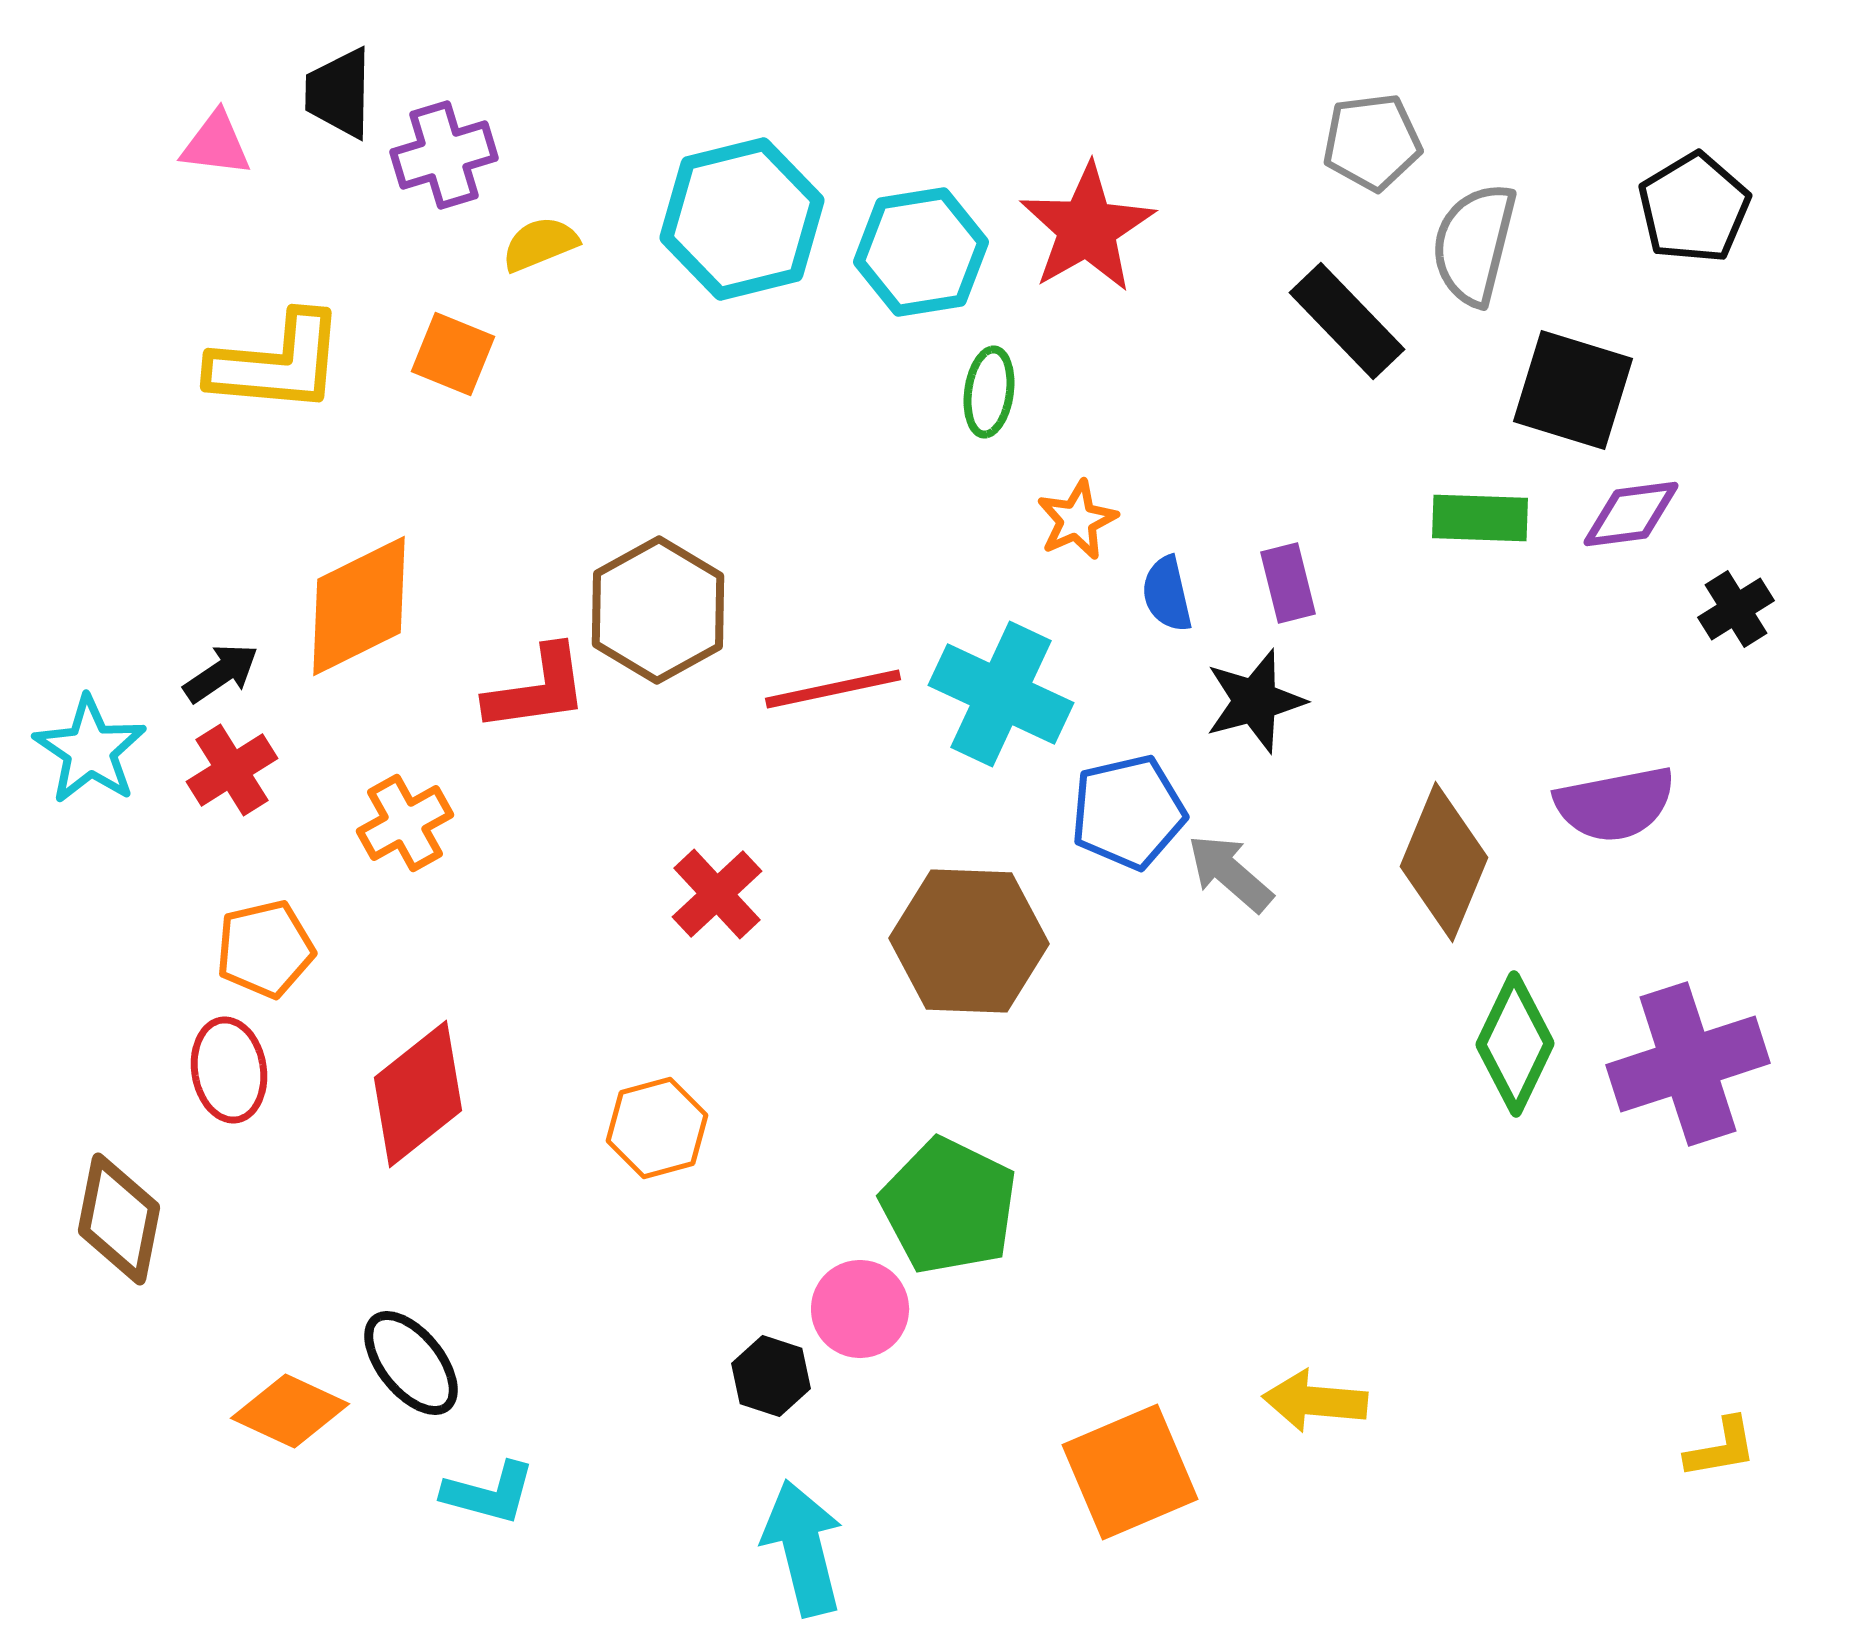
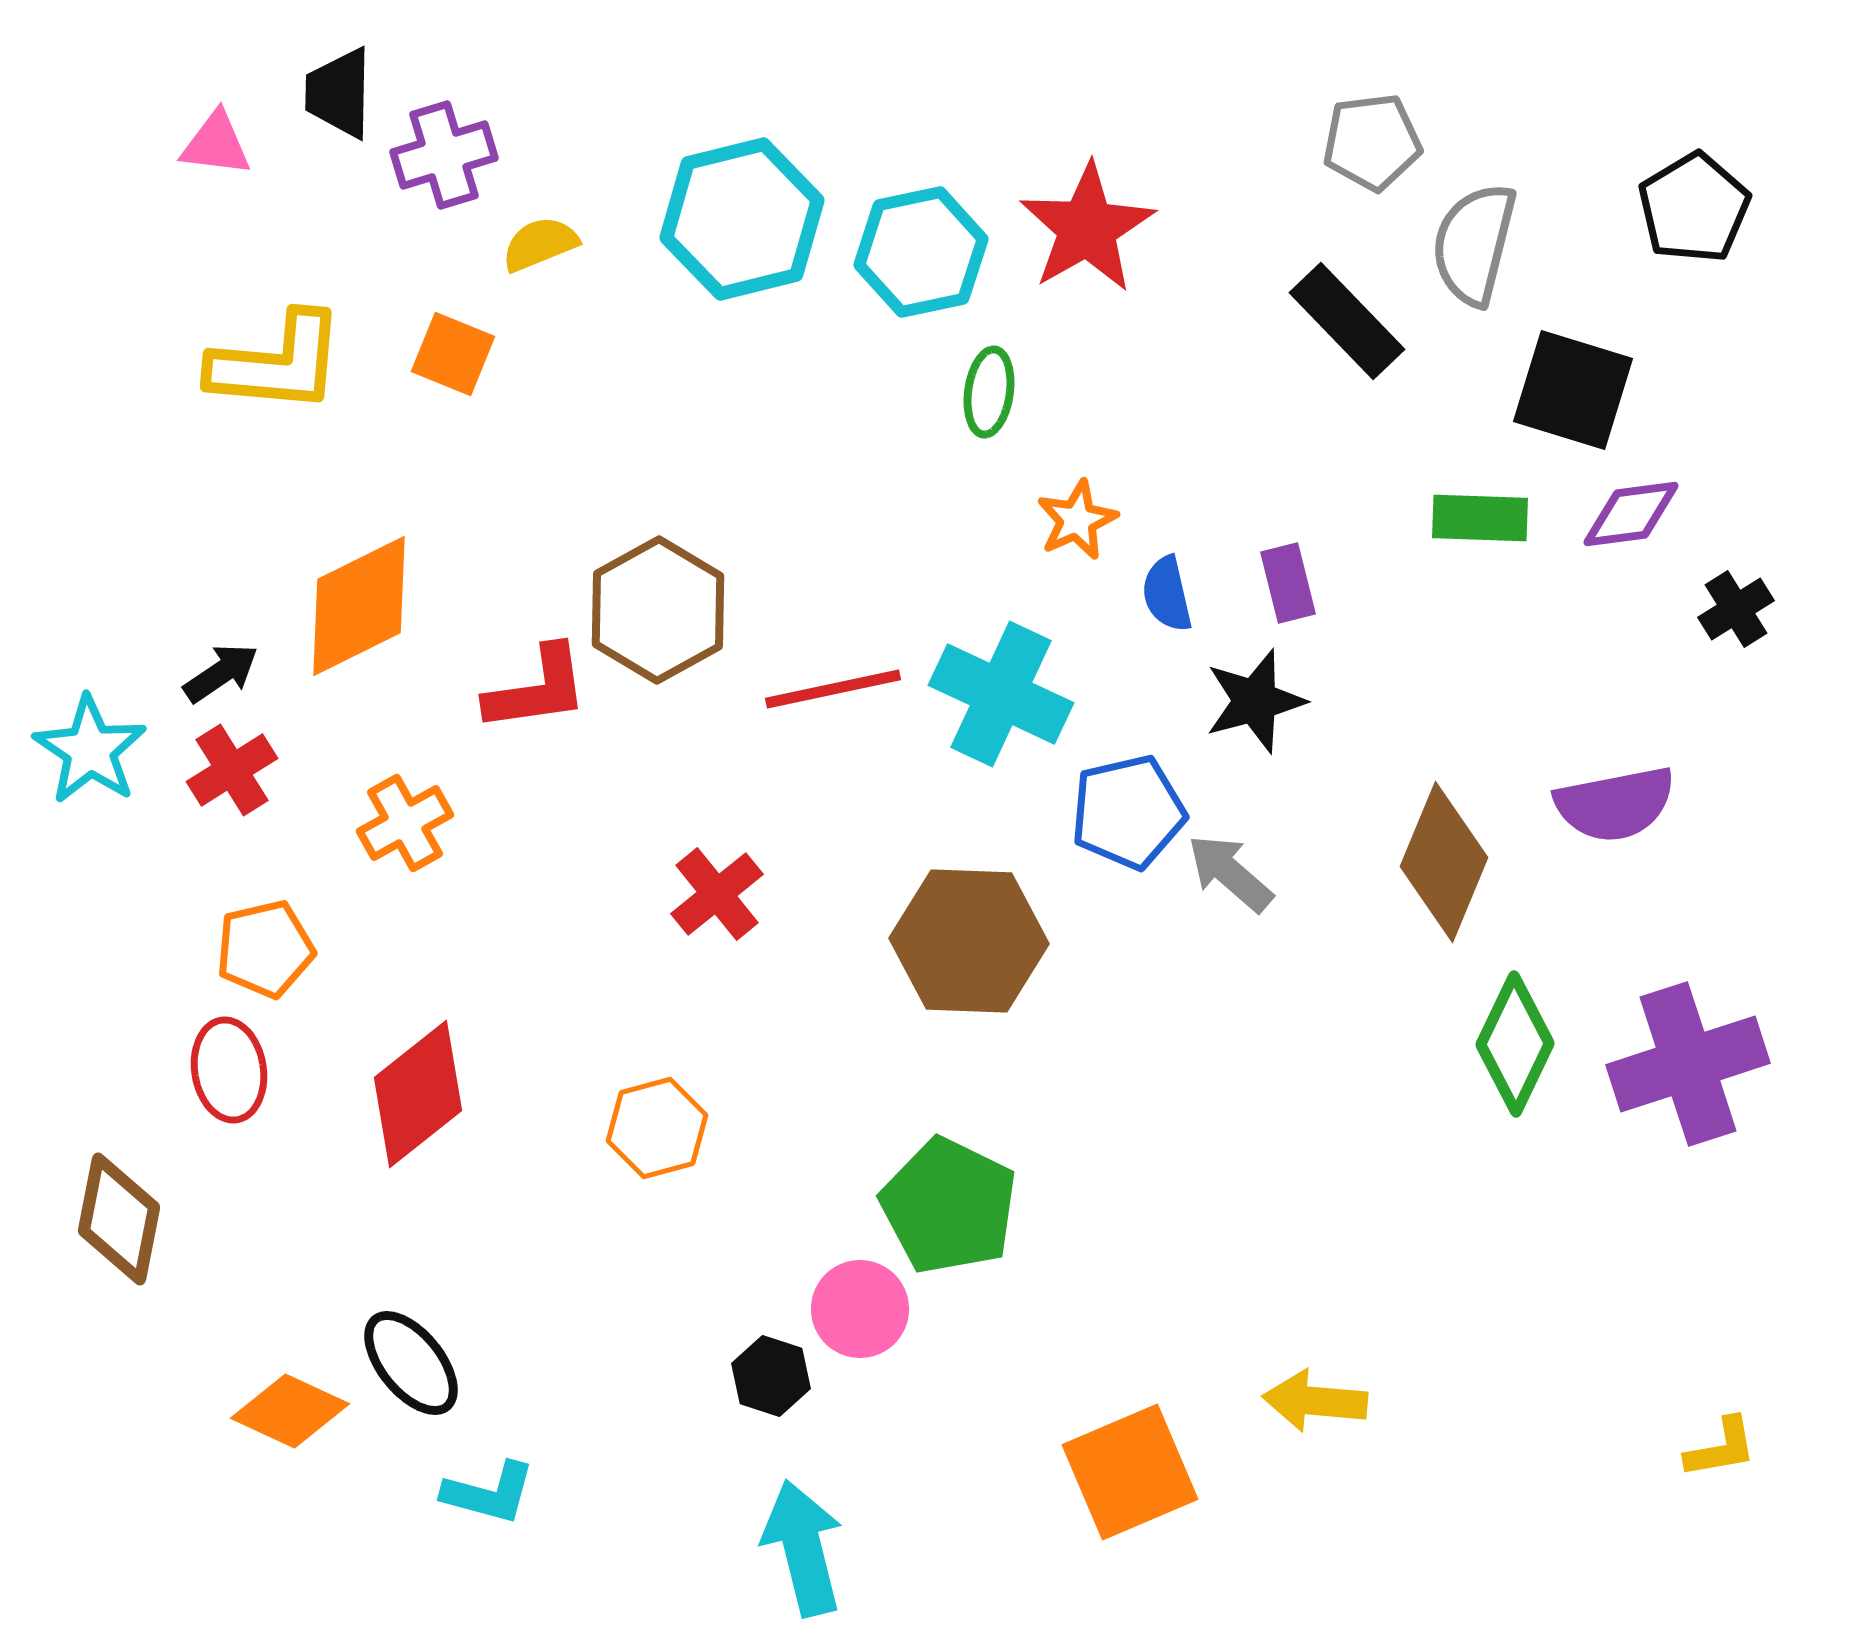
cyan hexagon at (921, 252): rotated 3 degrees counterclockwise
red cross at (717, 894): rotated 4 degrees clockwise
